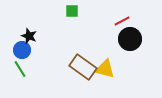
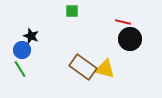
red line: moved 1 px right, 1 px down; rotated 42 degrees clockwise
black star: moved 2 px right
